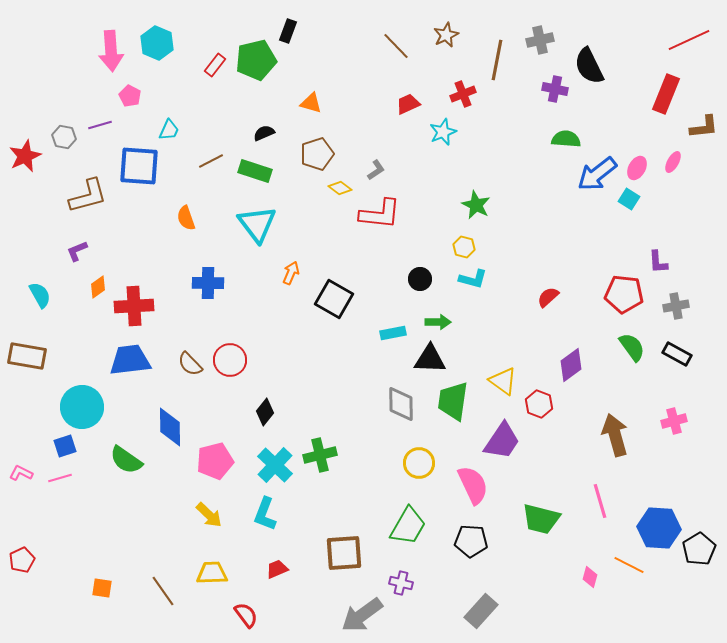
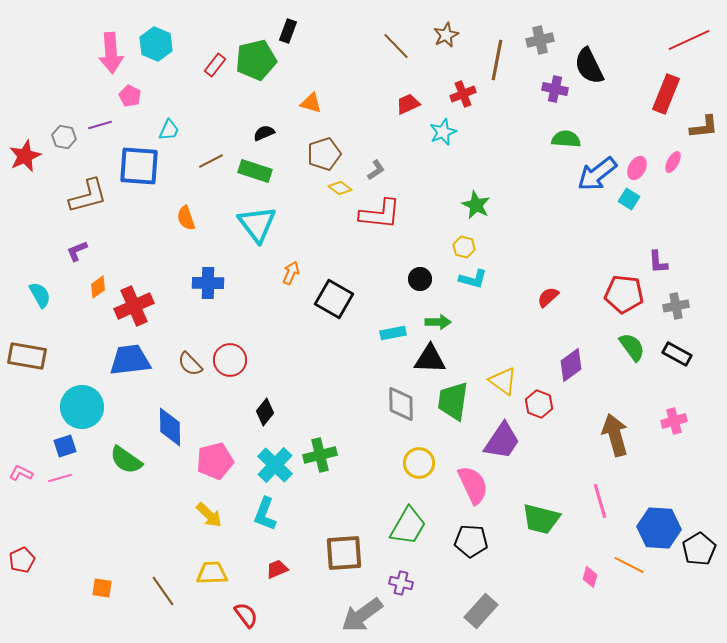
cyan hexagon at (157, 43): moved 1 px left, 1 px down
pink arrow at (111, 51): moved 2 px down
brown pentagon at (317, 154): moved 7 px right
red cross at (134, 306): rotated 21 degrees counterclockwise
